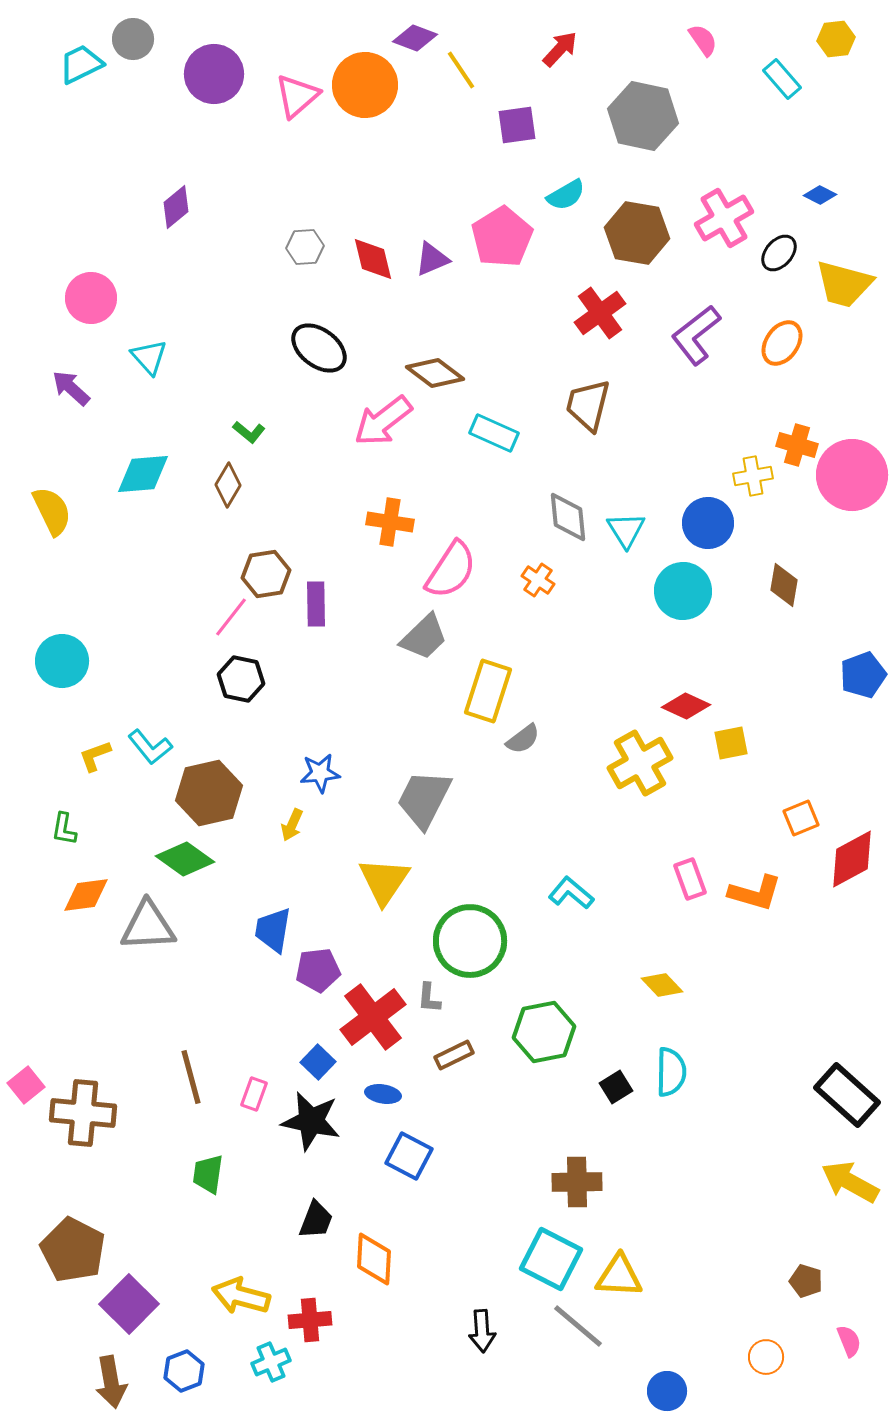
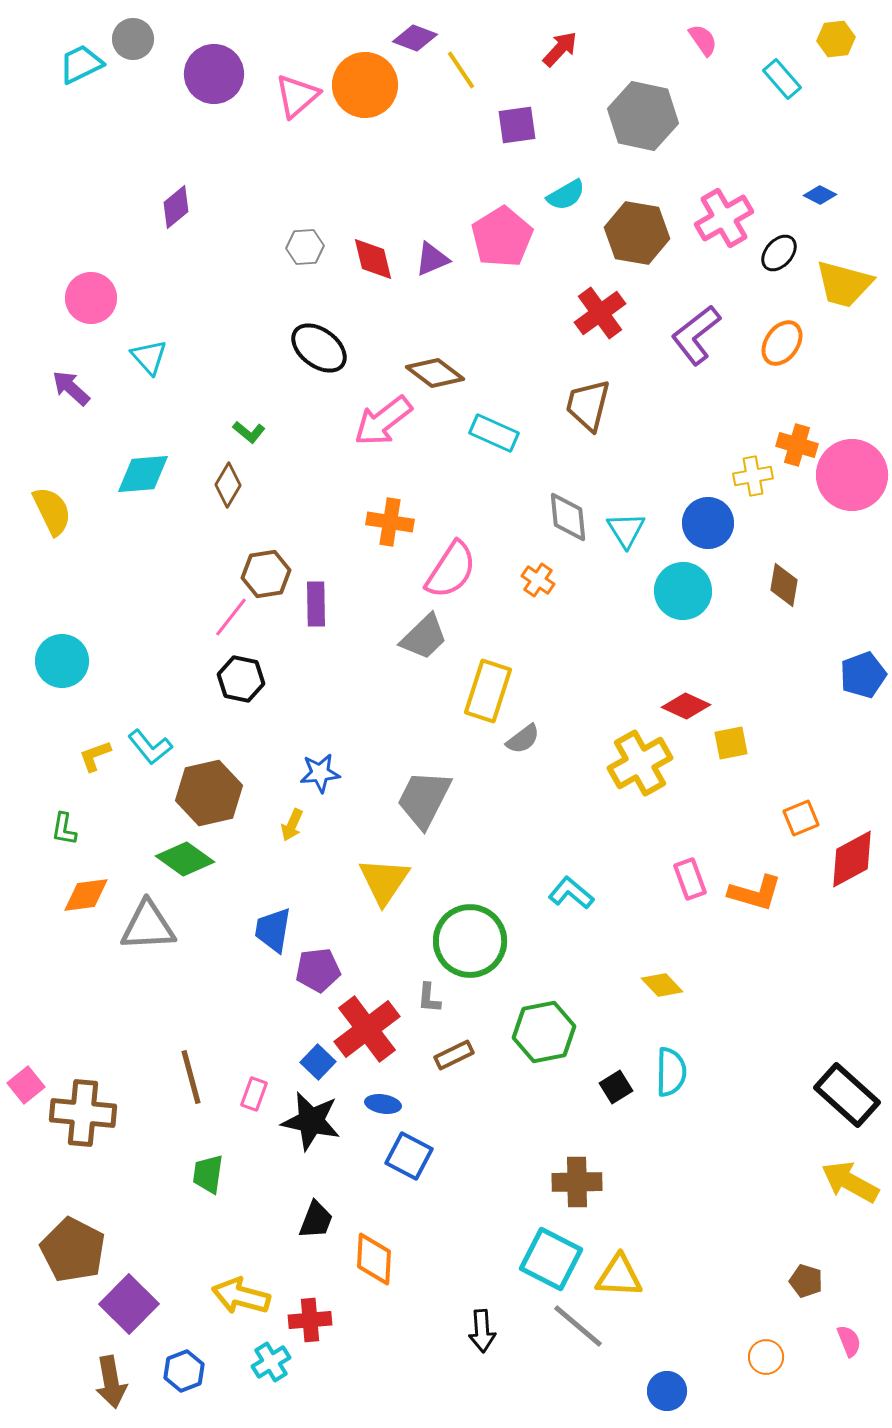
red cross at (373, 1017): moved 6 px left, 12 px down
blue ellipse at (383, 1094): moved 10 px down
cyan cross at (271, 1362): rotated 9 degrees counterclockwise
